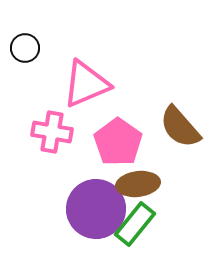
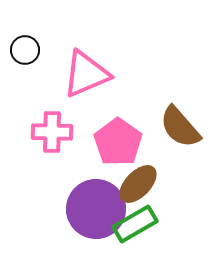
black circle: moved 2 px down
pink triangle: moved 10 px up
pink cross: rotated 9 degrees counterclockwise
brown ellipse: rotated 39 degrees counterclockwise
green rectangle: rotated 21 degrees clockwise
